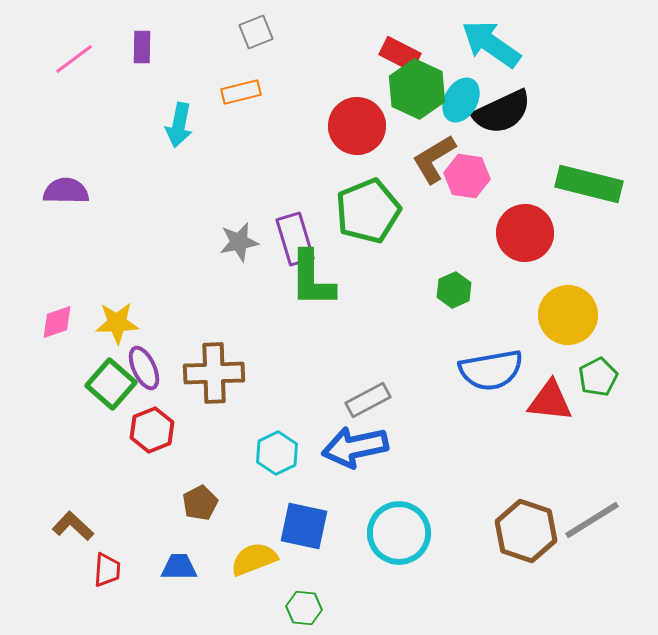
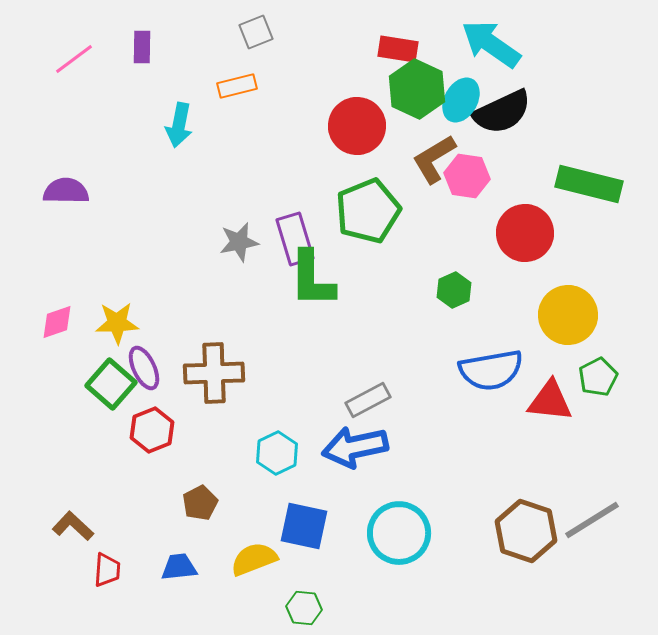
red rectangle at (400, 54): moved 2 px left, 5 px up; rotated 18 degrees counterclockwise
orange rectangle at (241, 92): moved 4 px left, 6 px up
blue trapezoid at (179, 567): rotated 6 degrees counterclockwise
